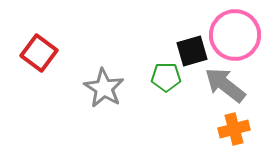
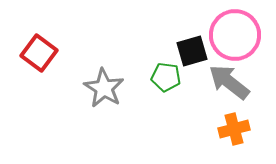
green pentagon: rotated 8 degrees clockwise
gray arrow: moved 4 px right, 3 px up
